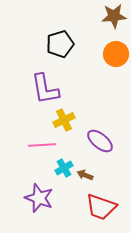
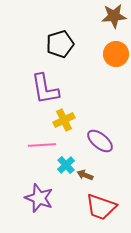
cyan cross: moved 2 px right, 3 px up; rotated 12 degrees counterclockwise
